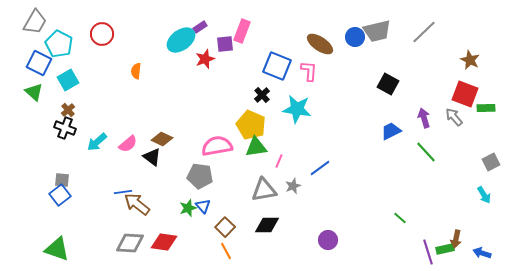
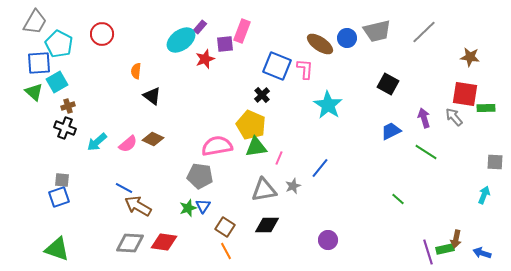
purple rectangle at (200, 27): rotated 16 degrees counterclockwise
blue circle at (355, 37): moved 8 px left, 1 px down
brown star at (470, 60): moved 3 px up; rotated 18 degrees counterclockwise
blue square at (39, 63): rotated 30 degrees counterclockwise
pink L-shape at (309, 71): moved 4 px left, 2 px up
cyan square at (68, 80): moved 11 px left, 2 px down
red square at (465, 94): rotated 12 degrees counterclockwise
cyan star at (297, 109): moved 31 px right, 4 px up; rotated 24 degrees clockwise
brown cross at (68, 110): moved 4 px up; rotated 24 degrees clockwise
brown diamond at (162, 139): moved 9 px left
green line at (426, 152): rotated 15 degrees counterclockwise
black triangle at (152, 157): moved 61 px up
pink line at (279, 161): moved 3 px up
gray square at (491, 162): moved 4 px right; rotated 30 degrees clockwise
blue line at (320, 168): rotated 15 degrees counterclockwise
blue line at (123, 192): moved 1 px right, 4 px up; rotated 36 degrees clockwise
blue square at (60, 195): moved 1 px left, 2 px down; rotated 20 degrees clockwise
cyan arrow at (484, 195): rotated 126 degrees counterclockwise
brown arrow at (137, 204): moved 1 px right, 2 px down; rotated 8 degrees counterclockwise
blue triangle at (203, 206): rotated 14 degrees clockwise
green line at (400, 218): moved 2 px left, 19 px up
brown square at (225, 227): rotated 12 degrees counterclockwise
